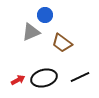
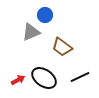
brown trapezoid: moved 4 px down
black ellipse: rotated 50 degrees clockwise
